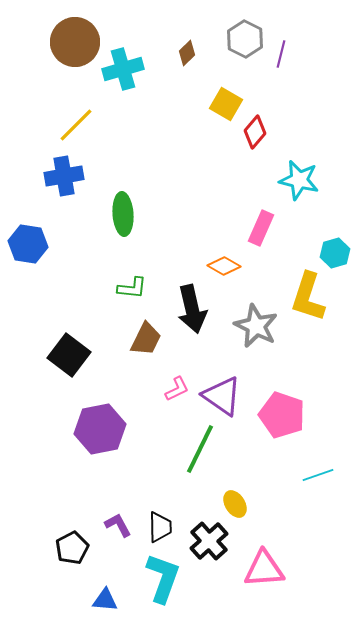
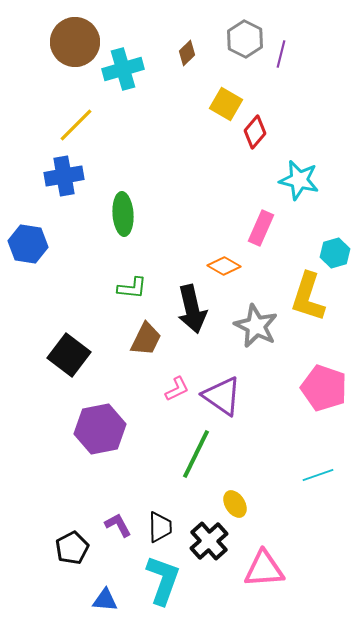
pink pentagon: moved 42 px right, 27 px up
green line: moved 4 px left, 5 px down
cyan L-shape: moved 2 px down
